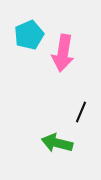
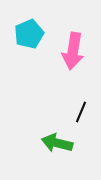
cyan pentagon: moved 1 px up
pink arrow: moved 10 px right, 2 px up
